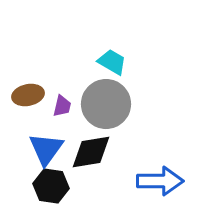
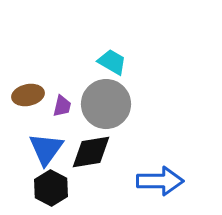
black hexagon: moved 2 px down; rotated 20 degrees clockwise
